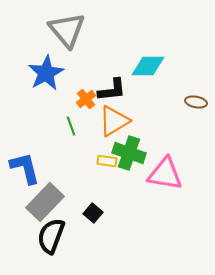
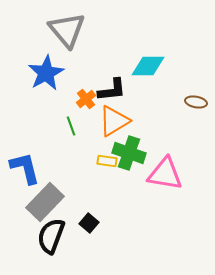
black square: moved 4 px left, 10 px down
